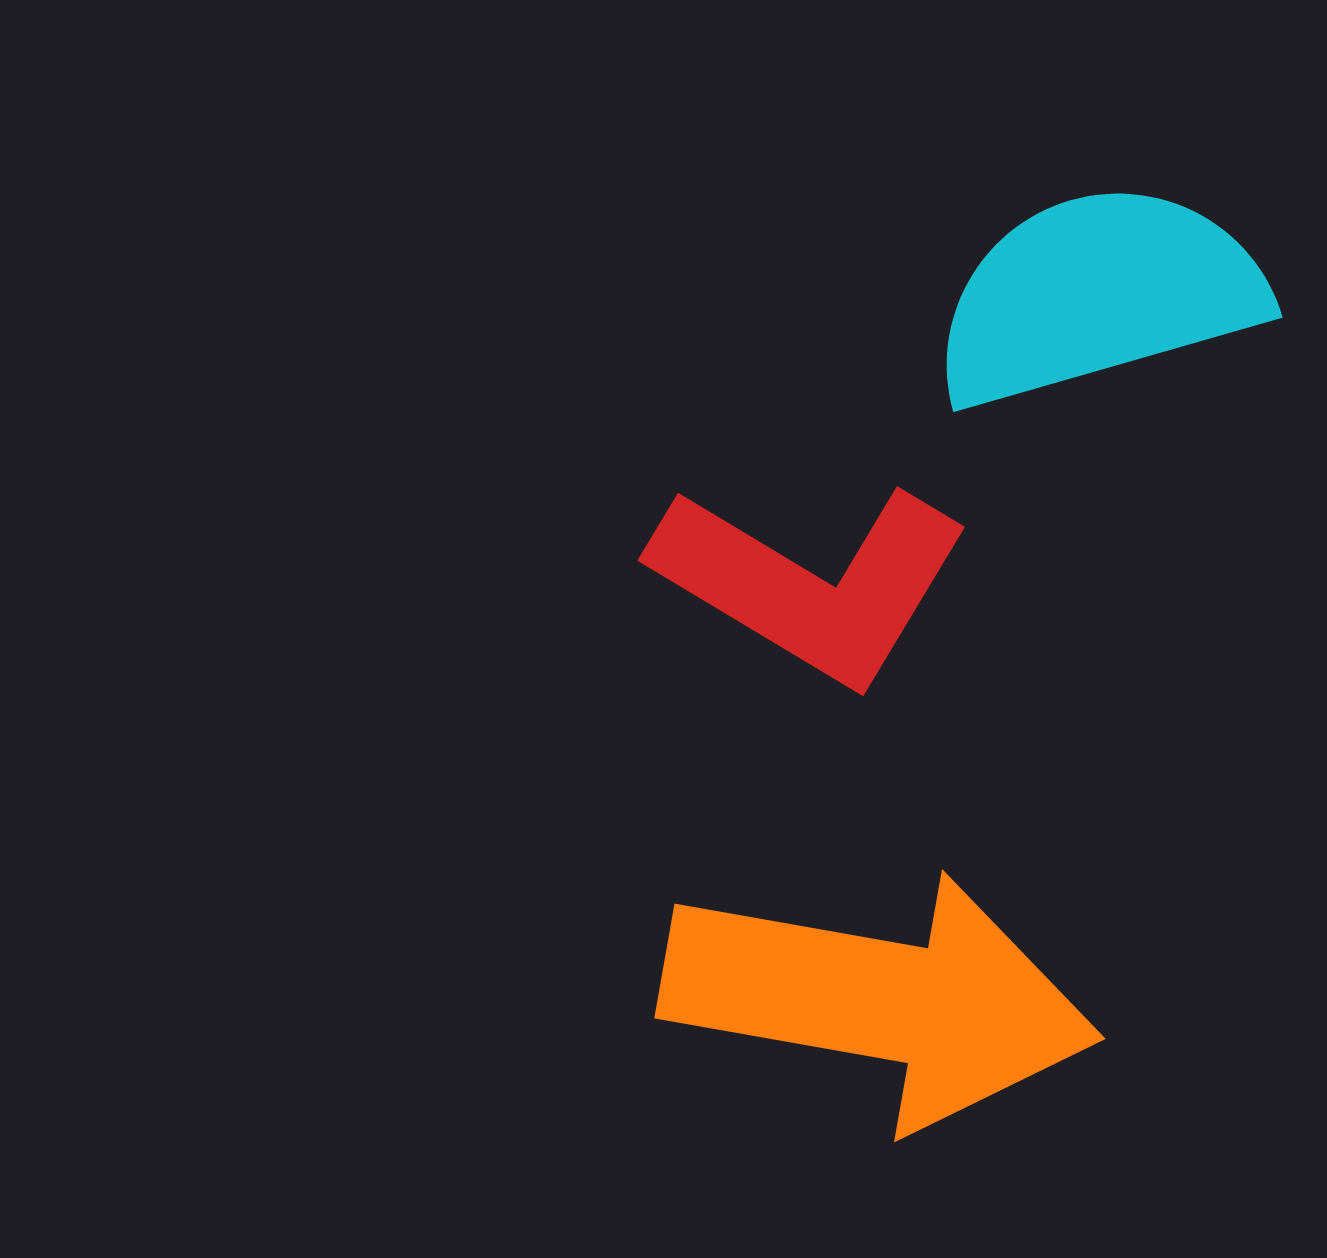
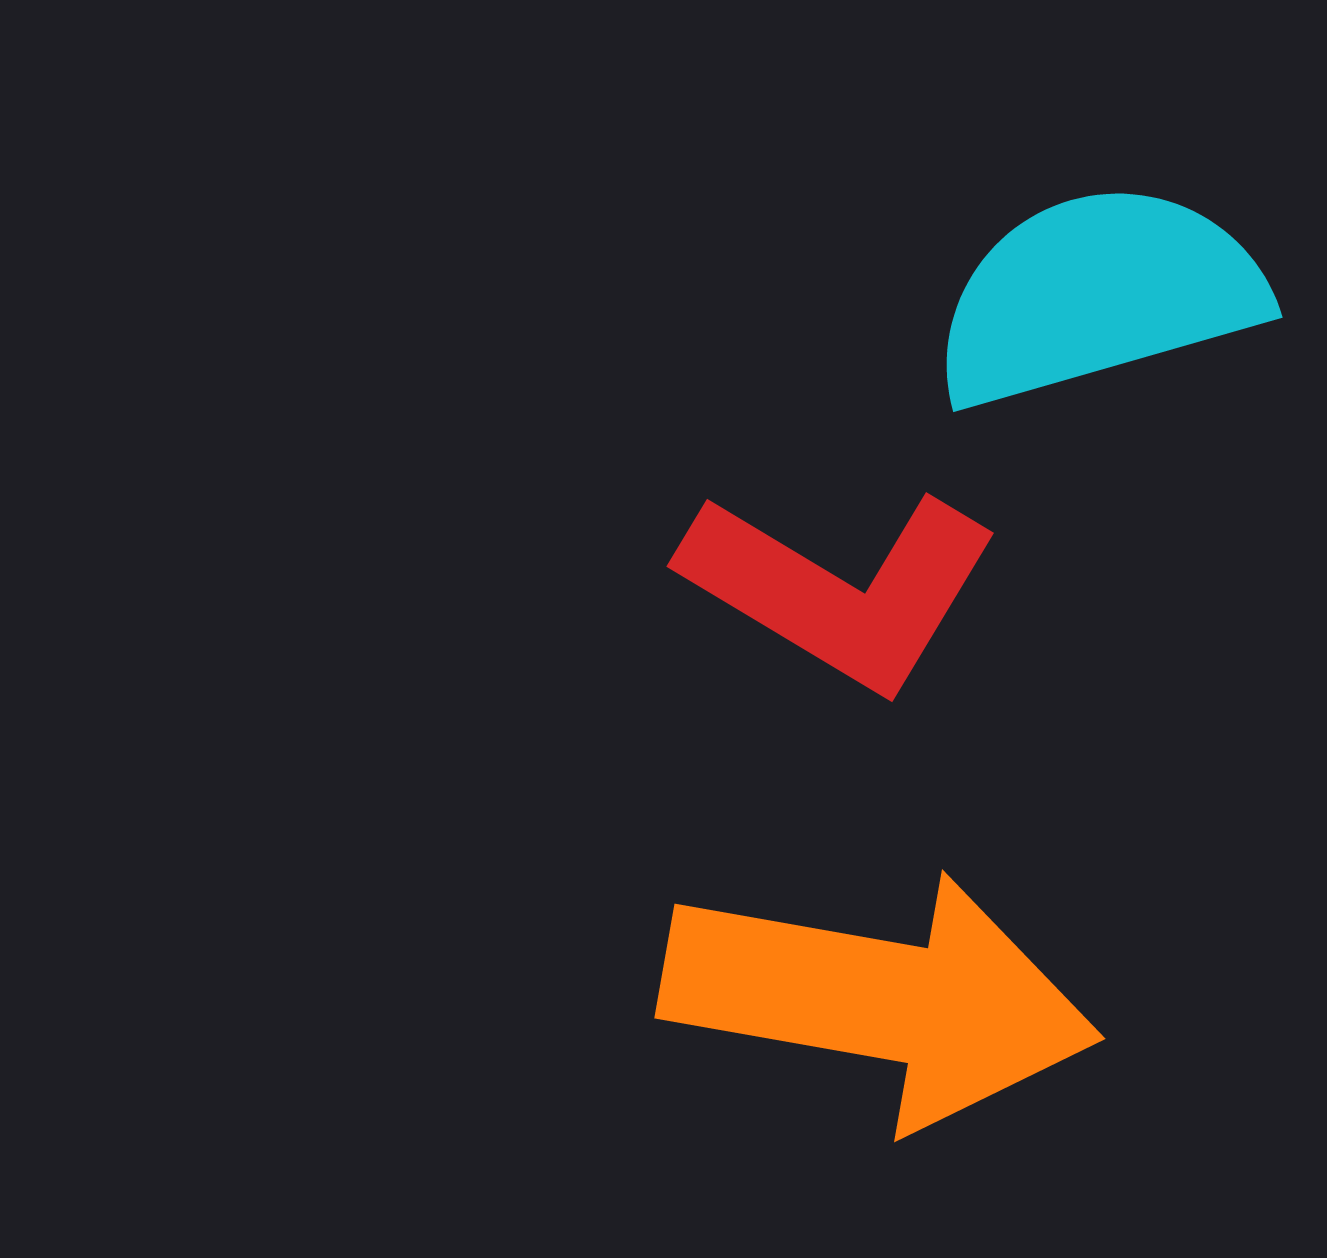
red L-shape: moved 29 px right, 6 px down
